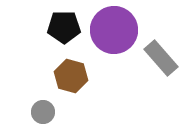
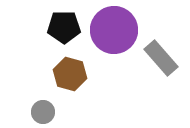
brown hexagon: moved 1 px left, 2 px up
